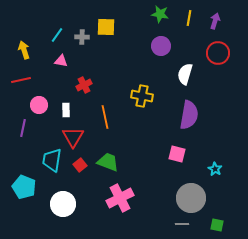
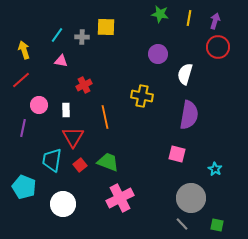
purple circle: moved 3 px left, 8 px down
red circle: moved 6 px up
red line: rotated 30 degrees counterclockwise
gray line: rotated 48 degrees clockwise
